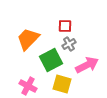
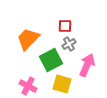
pink arrow: rotated 40 degrees counterclockwise
